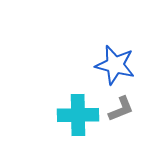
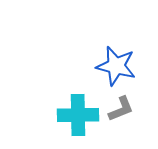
blue star: moved 1 px right, 1 px down
